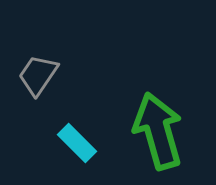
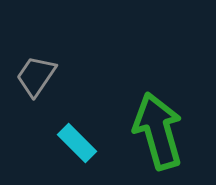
gray trapezoid: moved 2 px left, 1 px down
